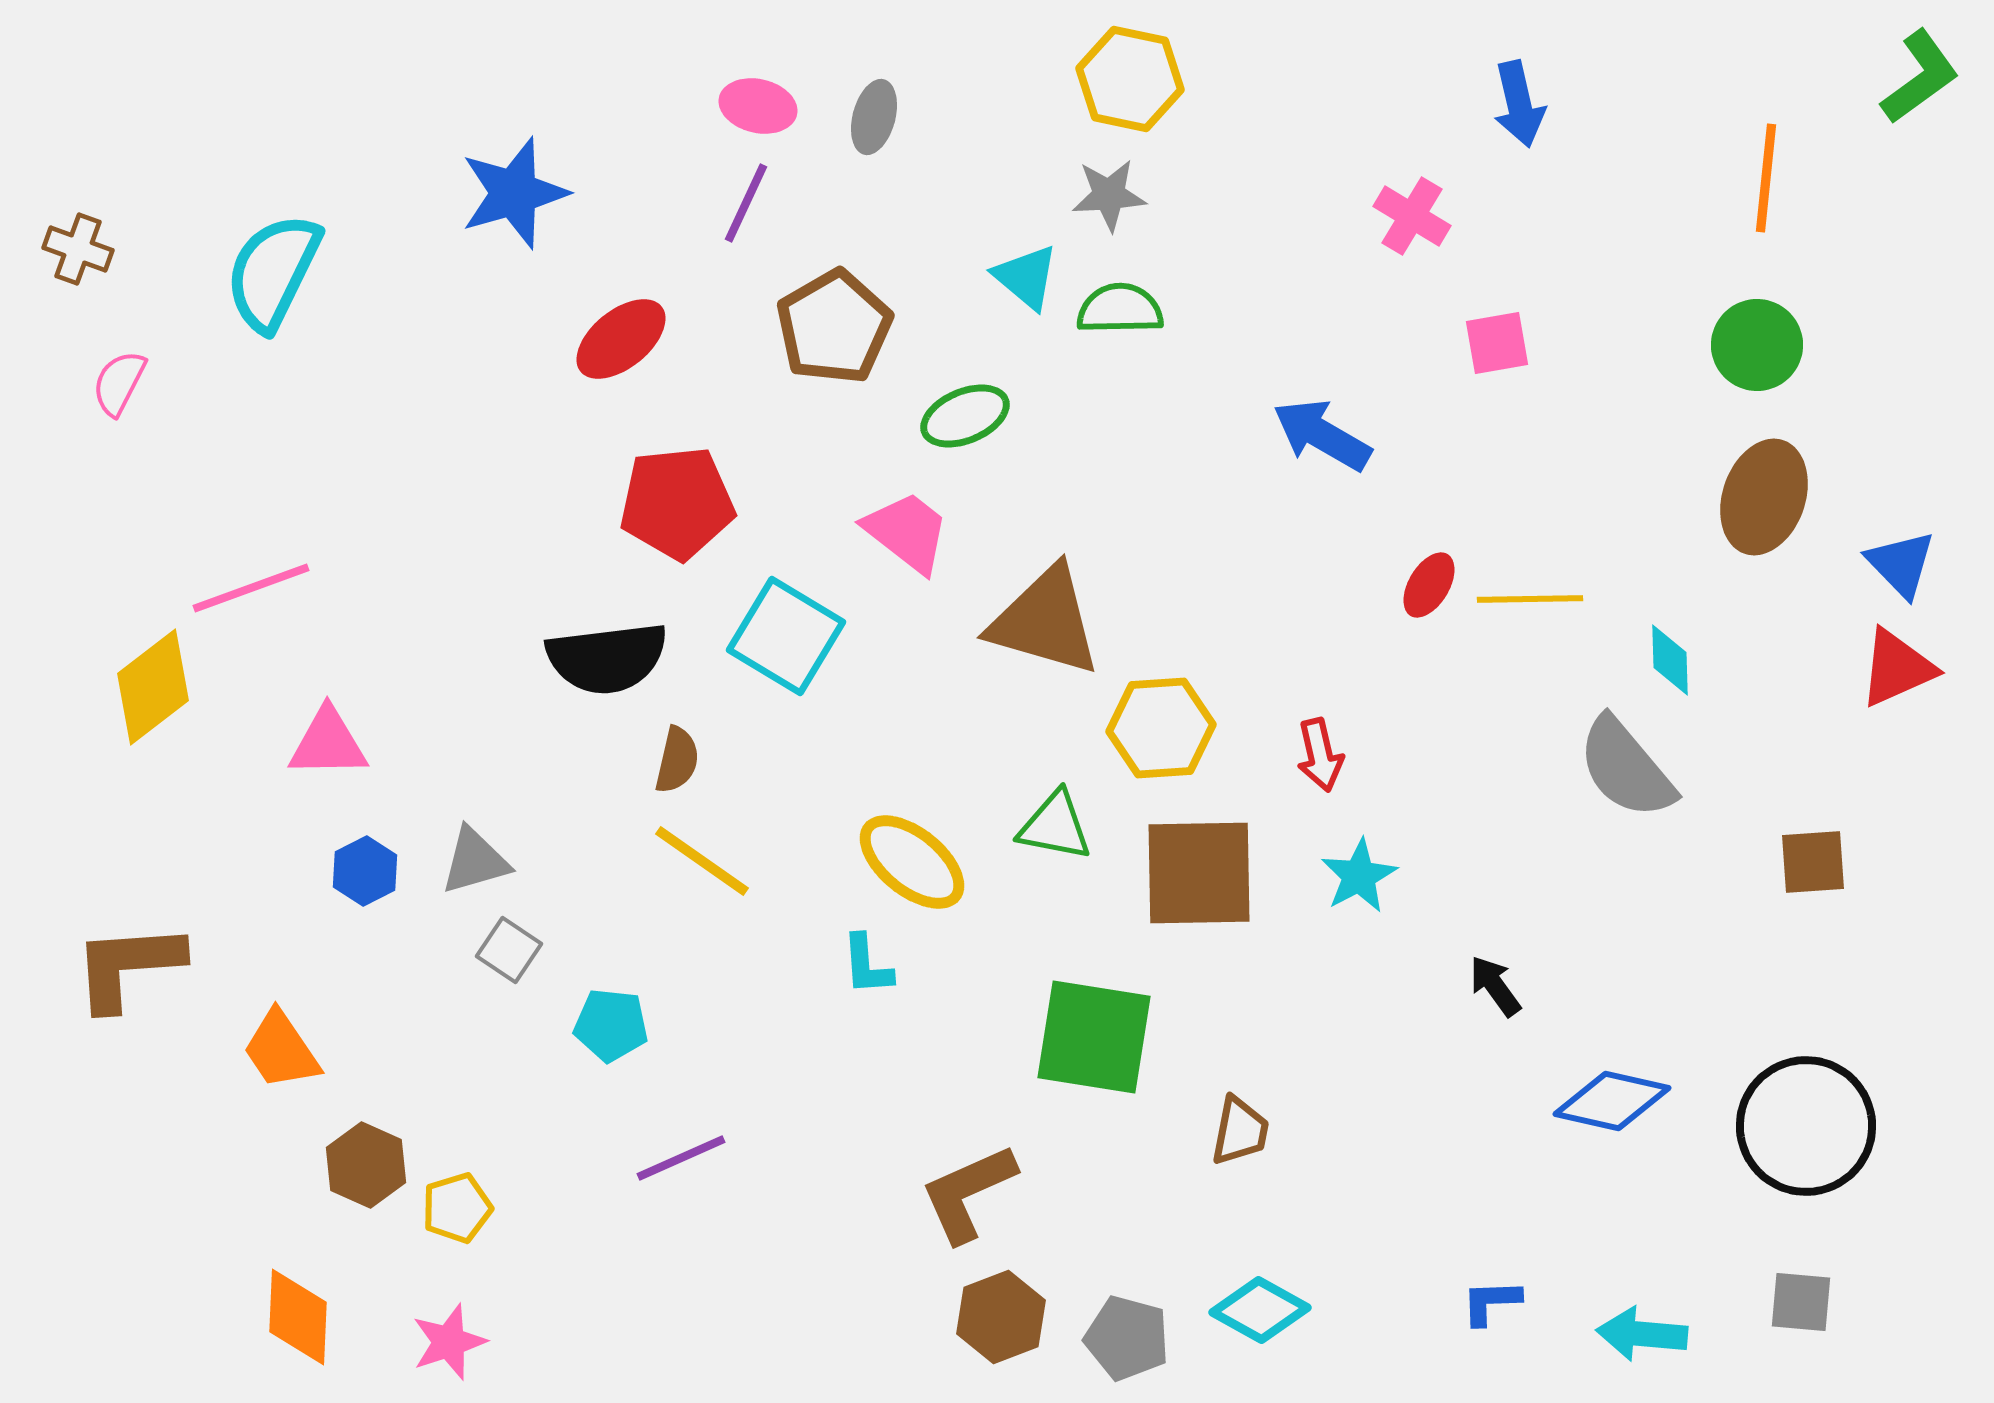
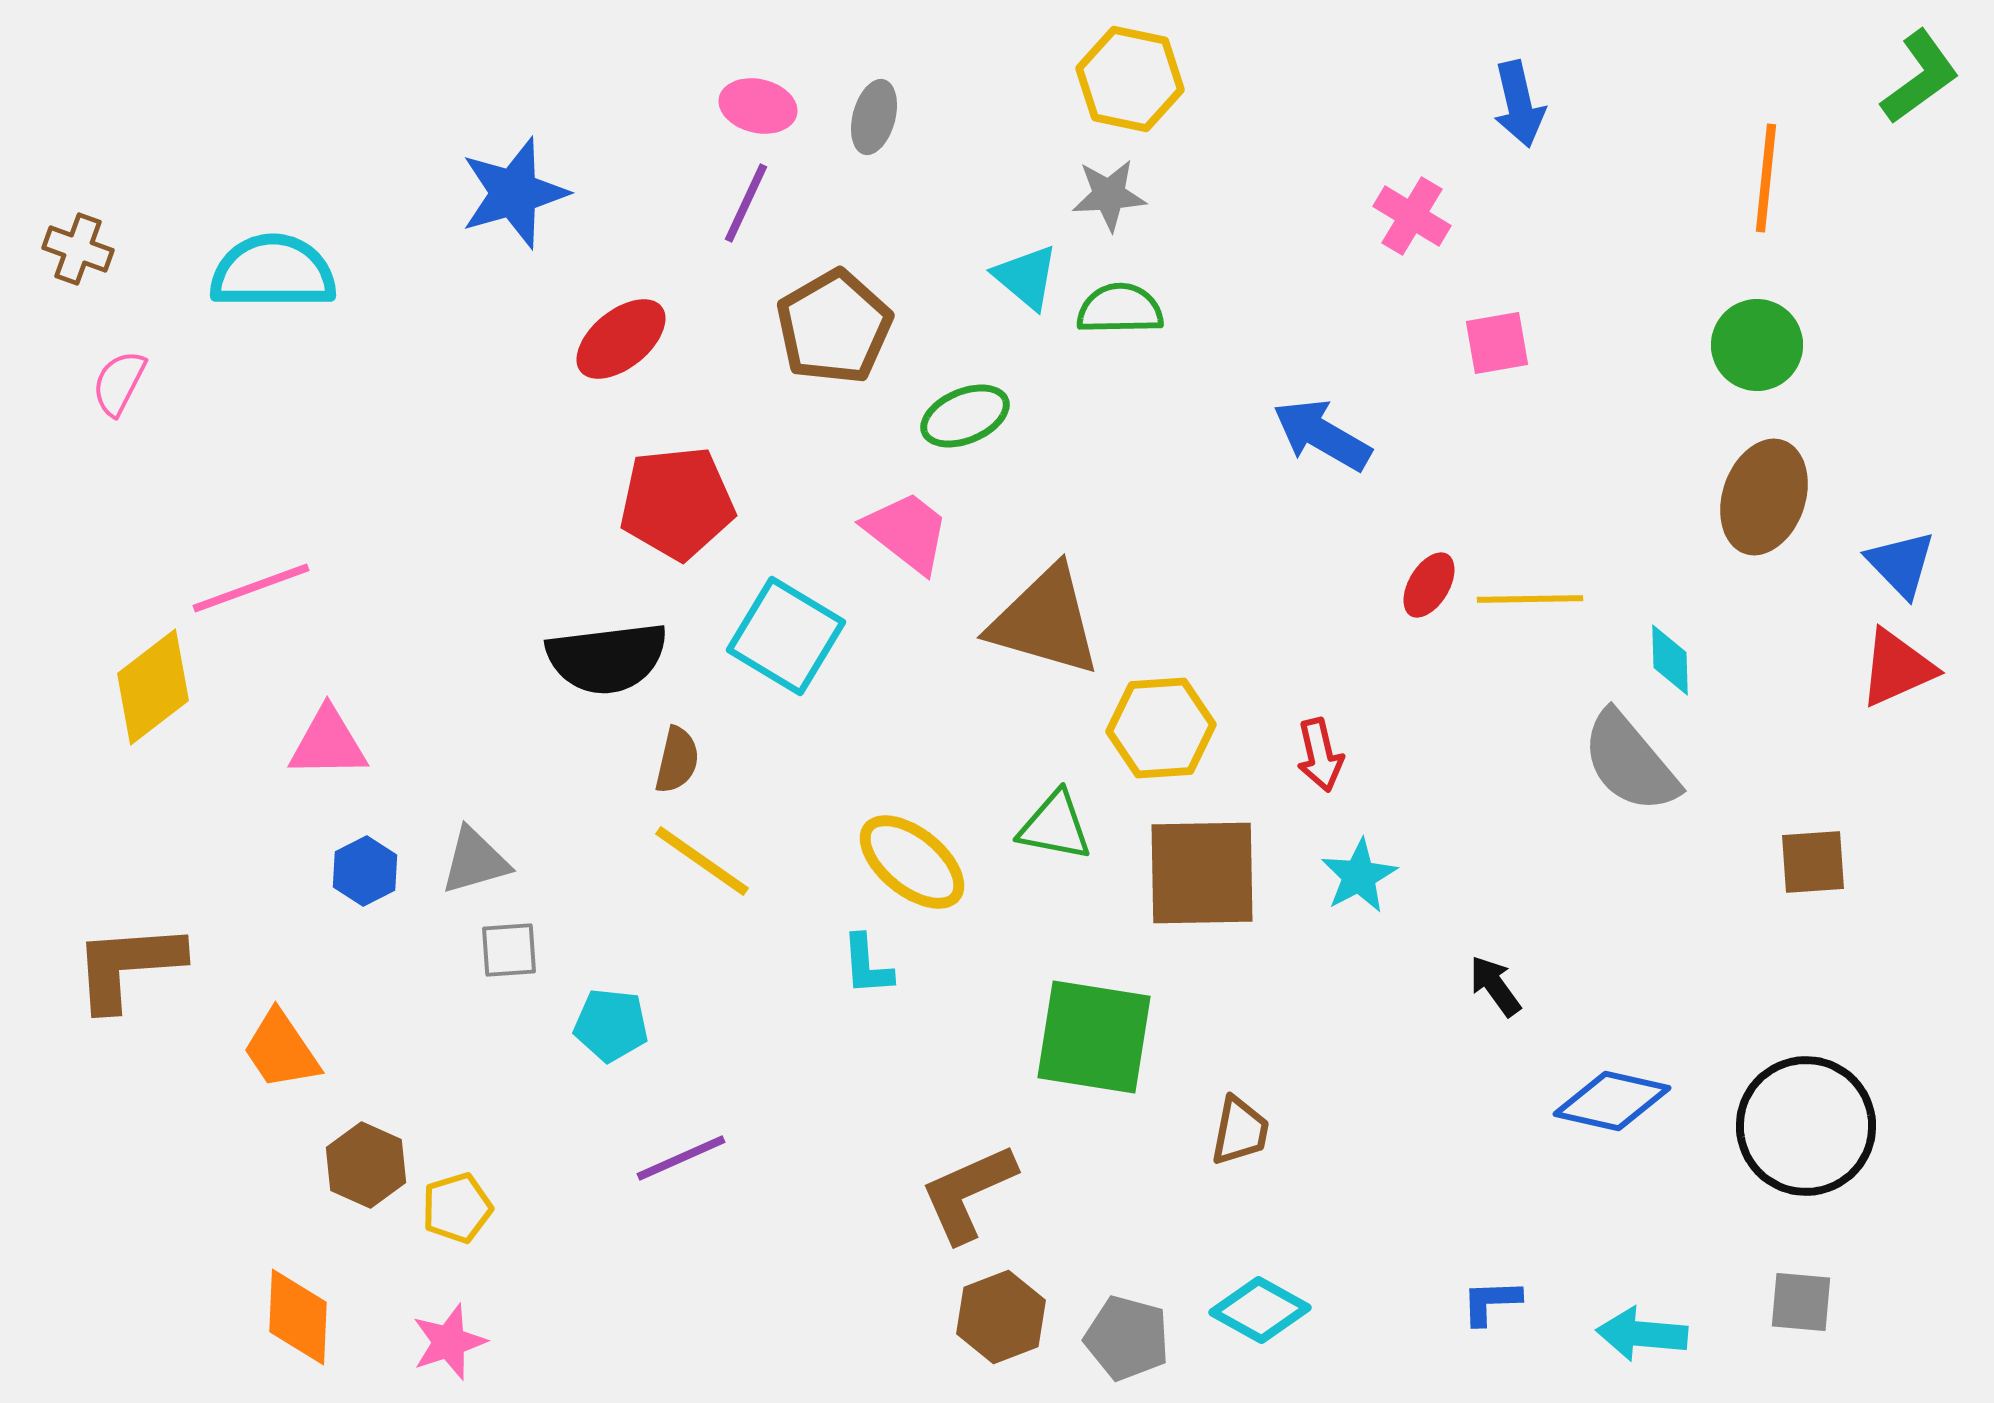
cyan semicircle at (273, 272): rotated 64 degrees clockwise
gray semicircle at (1626, 768): moved 4 px right, 6 px up
brown square at (1199, 873): moved 3 px right
gray square at (509, 950): rotated 38 degrees counterclockwise
